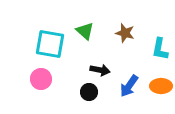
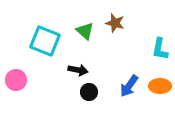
brown star: moved 10 px left, 10 px up
cyan square: moved 5 px left, 3 px up; rotated 12 degrees clockwise
black arrow: moved 22 px left
pink circle: moved 25 px left, 1 px down
orange ellipse: moved 1 px left
